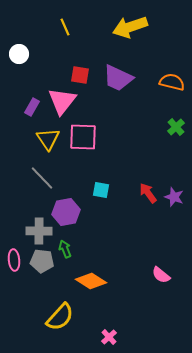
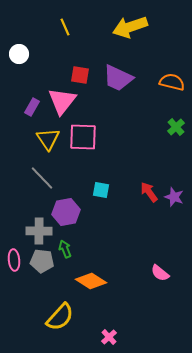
red arrow: moved 1 px right, 1 px up
pink semicircle: moved 1 px left, 2 px up
